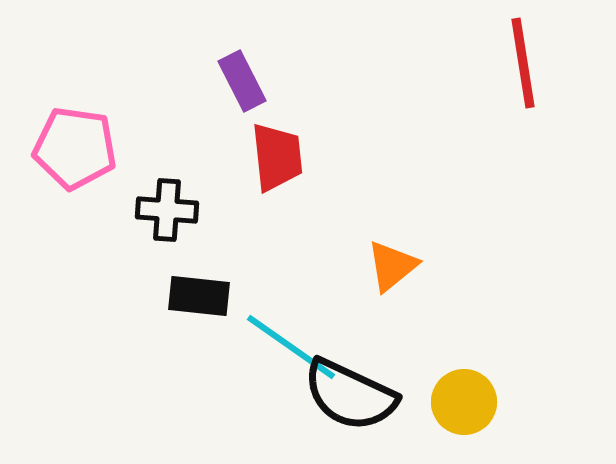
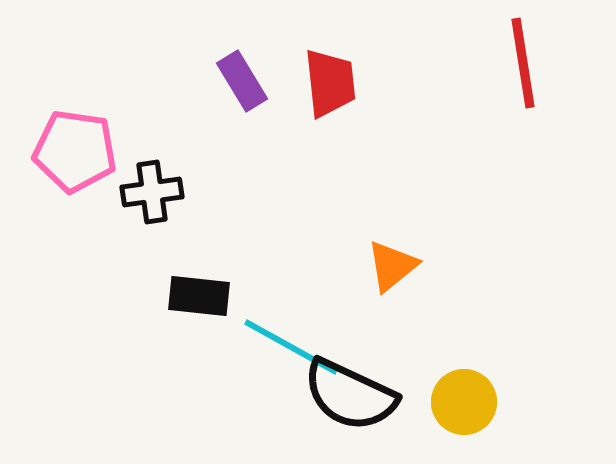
purple rectangle: rotated 4 degrees counterclockwise
pink pentagon: moved 3 px down
red trapezoid: moved 53 px right, 74 px up
black cross: moved 15 px left, 18 px up; rotated 12 degrees counterclockwise
cyan line: rotated 6 degrees counterclockwise
